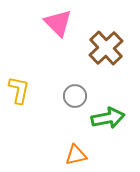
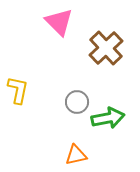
pink triangle: moved 1 px right, 1 px up
yellow L-shape: moved 1 px left
gray circle: moved 2 px right, 6 px down
